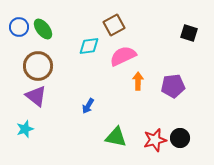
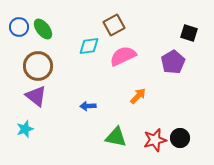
orange arrow: moved 15 px down; rotated 42 degrees clockwise
purple pentagon: moved 24 px up; rotated 25 degrees counterclockwise
blue arrow: rotated 56 degrees clockwise
